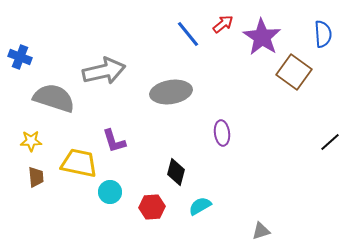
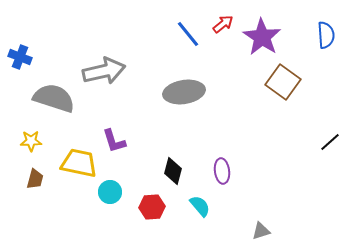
blue semicircle: moved 3 px right, 1 px down
brown square: moved 11 px left, 10 px down
gray ellipse: moved 13 px right
purple ellipse: moved 38 px down
black diamond: moved 3 px left, 1 px up
brown trapezoid: moved 1 px left, 2 px down; rotated 20 degrees clockwise
cyan semicircle: rotated 80 degrees clockwise
